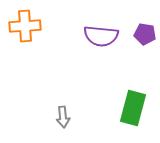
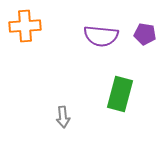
green rectangle: moved 13 px left, 14 px up
